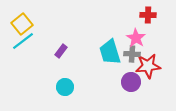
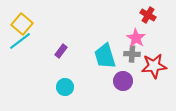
red cross: rotated 28 degrees clockwise
yellow square: rotated 10 degrees counterclockwise
cyan line: moved 3 px left
cyan trapezoid: moved 5 px left, 4 px down
red star: moved 6 px right
purple circle: moved 8 px left, 1 px up
